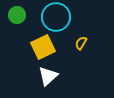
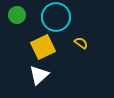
yellow semicircle: rotated 96 degrees clockwise
white triangle: moved 9 px left, 1 px up
